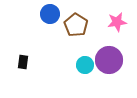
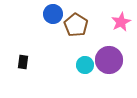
blue circle: moved 3 px right
pink star: moved 4 px right; rotated 18 degrees counterclockwise
